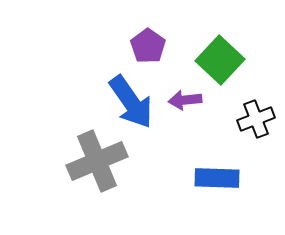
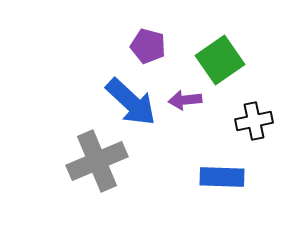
purple pentagon: rotated 20 degrees counterclockwise
green square: rotated 12 degrees clockwise
blue arrow: rotated 12 degrees counterclockwise
black cross: moved 2 px left, 2 px down; rotated 9 degrees clockwise
blue rectangle: moved 5 px right, 1 px up
